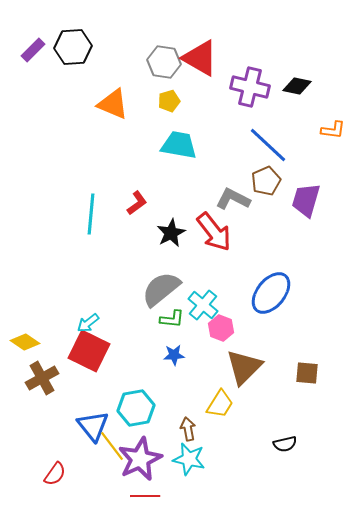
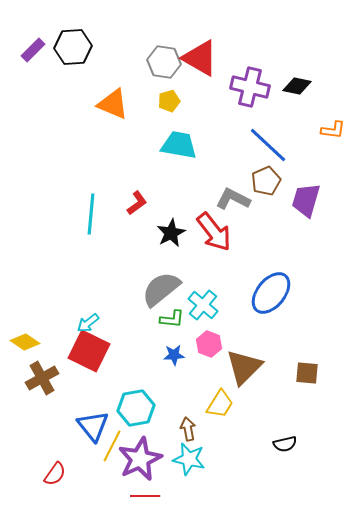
pink hexagon: moved 12 px left, 16 px down
yellow line: rotated 64 degrees clockwise
